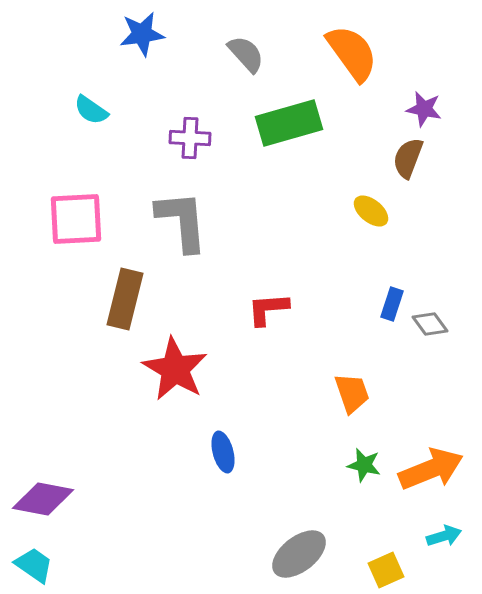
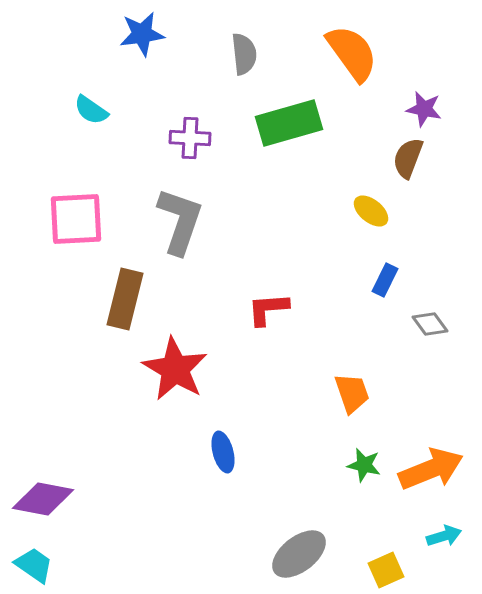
gray semicircle: moved 2 px left; rotated 36 degrees clockwise
gray L-shape: moved 2 px left; rotated 24 degrees clockwise
blue rectangle: moved 7 px left, 24 px up; rotated 8 degrees clockwise
